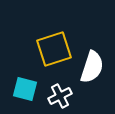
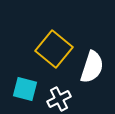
yellow square: rotated 33 degrees counterclockwise
white cross: moved 1 px left, 3 px down
